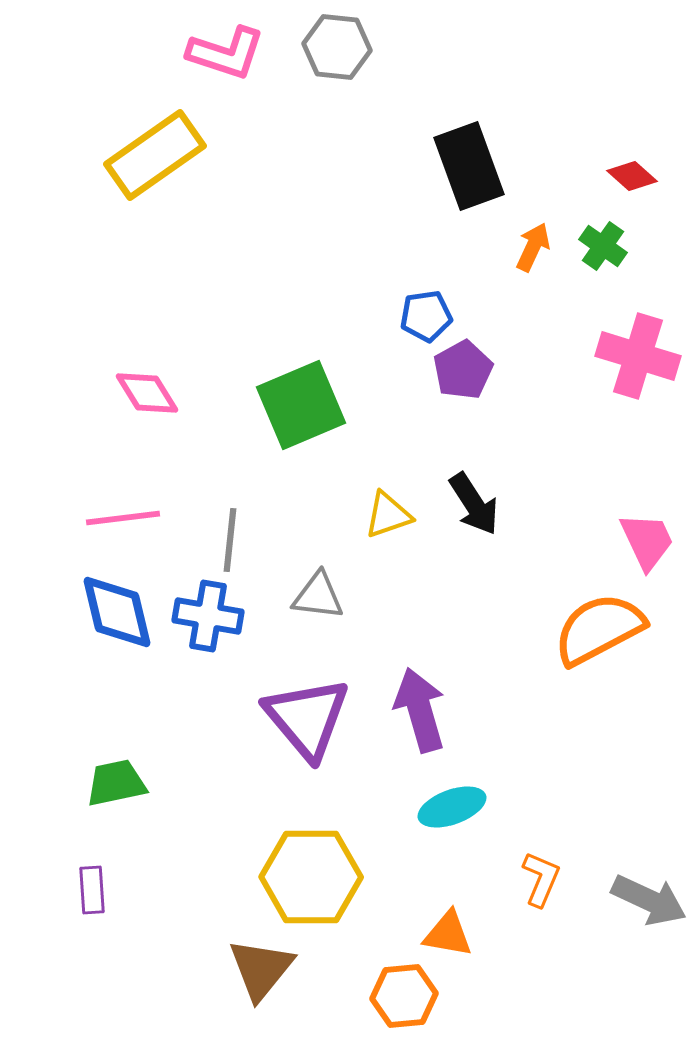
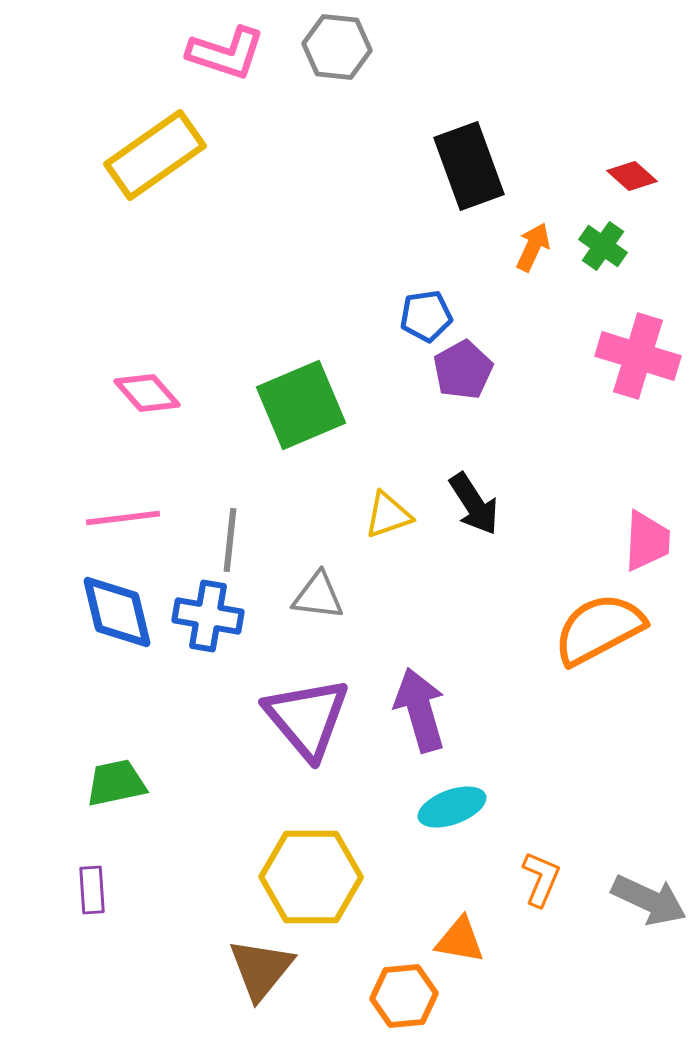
pink diamond: rotated 10 degrees counterclockwise
pink trapezoid: rotated 28 degrees clockwise
orange triangle: moved 12 px right, 6 px down
